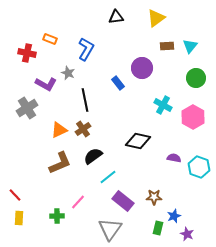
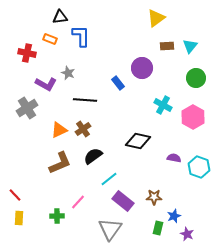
black triangle: moved 56 px left
blue L-shape: moved 5 px left, 13 px up; rotated 30 degrees counterclockwise
black line: rotated 75 degrees counterclockwise
cyan line: moved 1 px right, 2 px down
